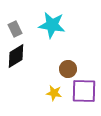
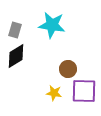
gray rectangle: moved 1 px down; rotated 42 degrees clockwise
